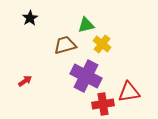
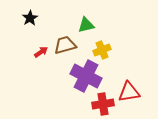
yellow cross: moved 6 px down; rotated 30 degrees clockwise
red arrow: moved 16 px right, 29 px up
